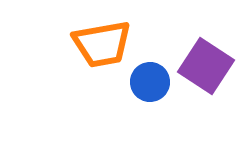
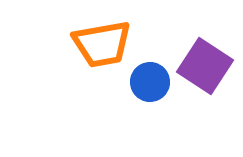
purple square: moved 1 px left
